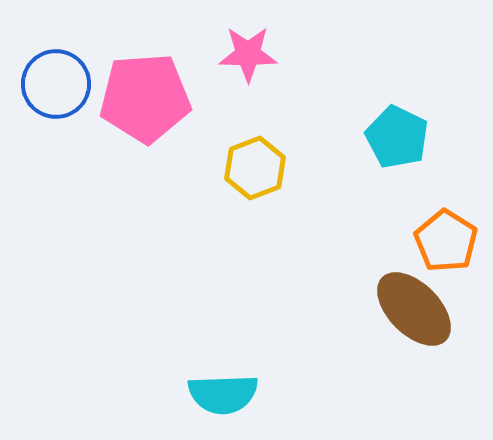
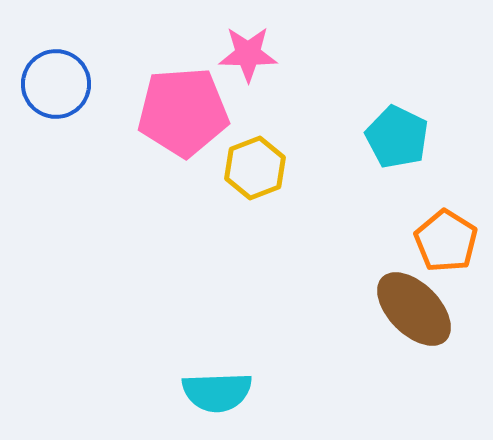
pink pentagon: moved 38 px right, 14 px down
cyan semicircle: moved 6 px left, 2 px up
